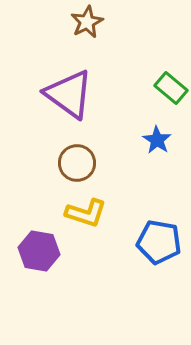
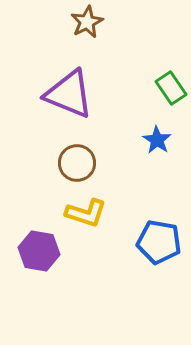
green rectangle: rotated 16 degrees clockwise
purple triangle: rotated 14 degrees counterclockwise
